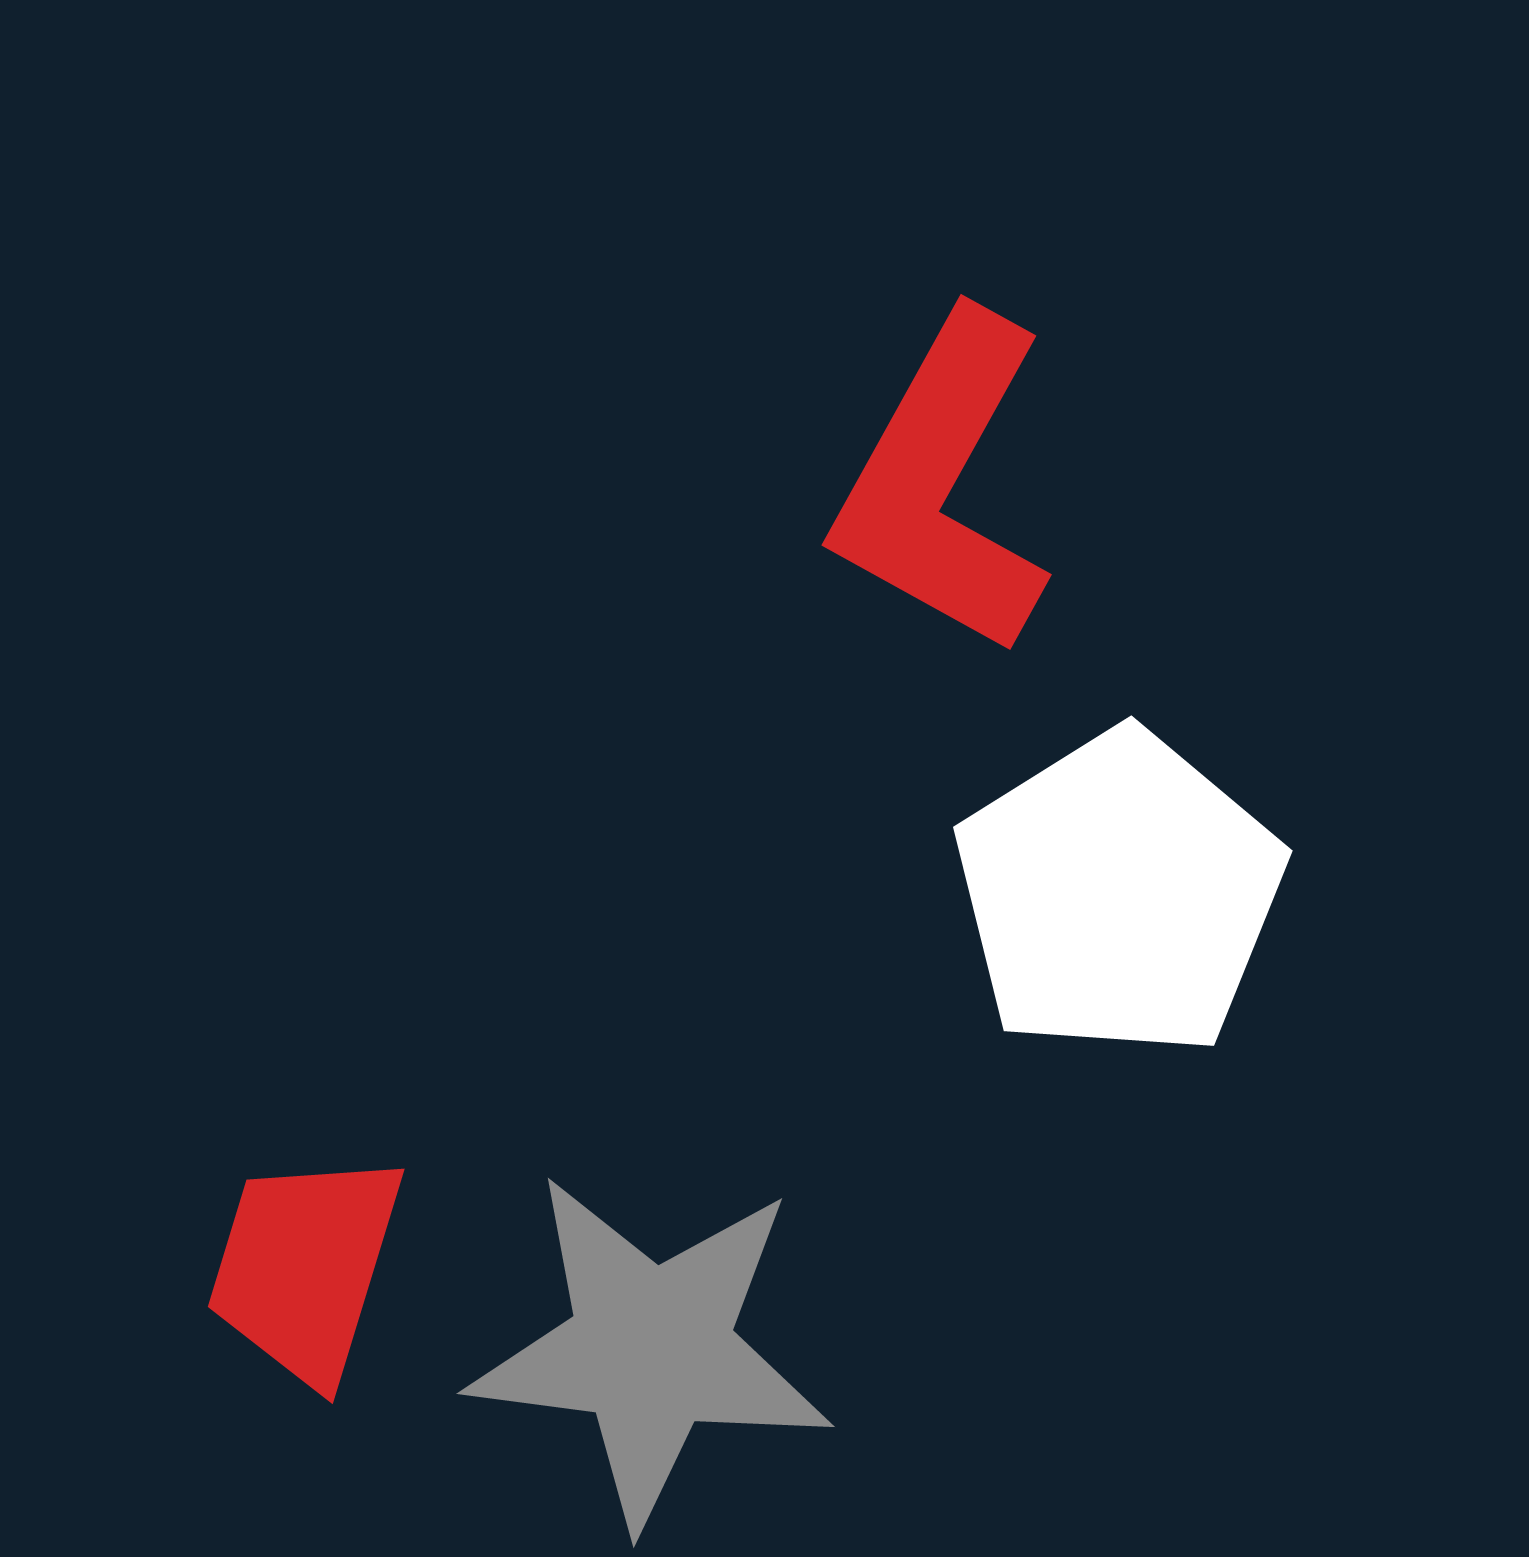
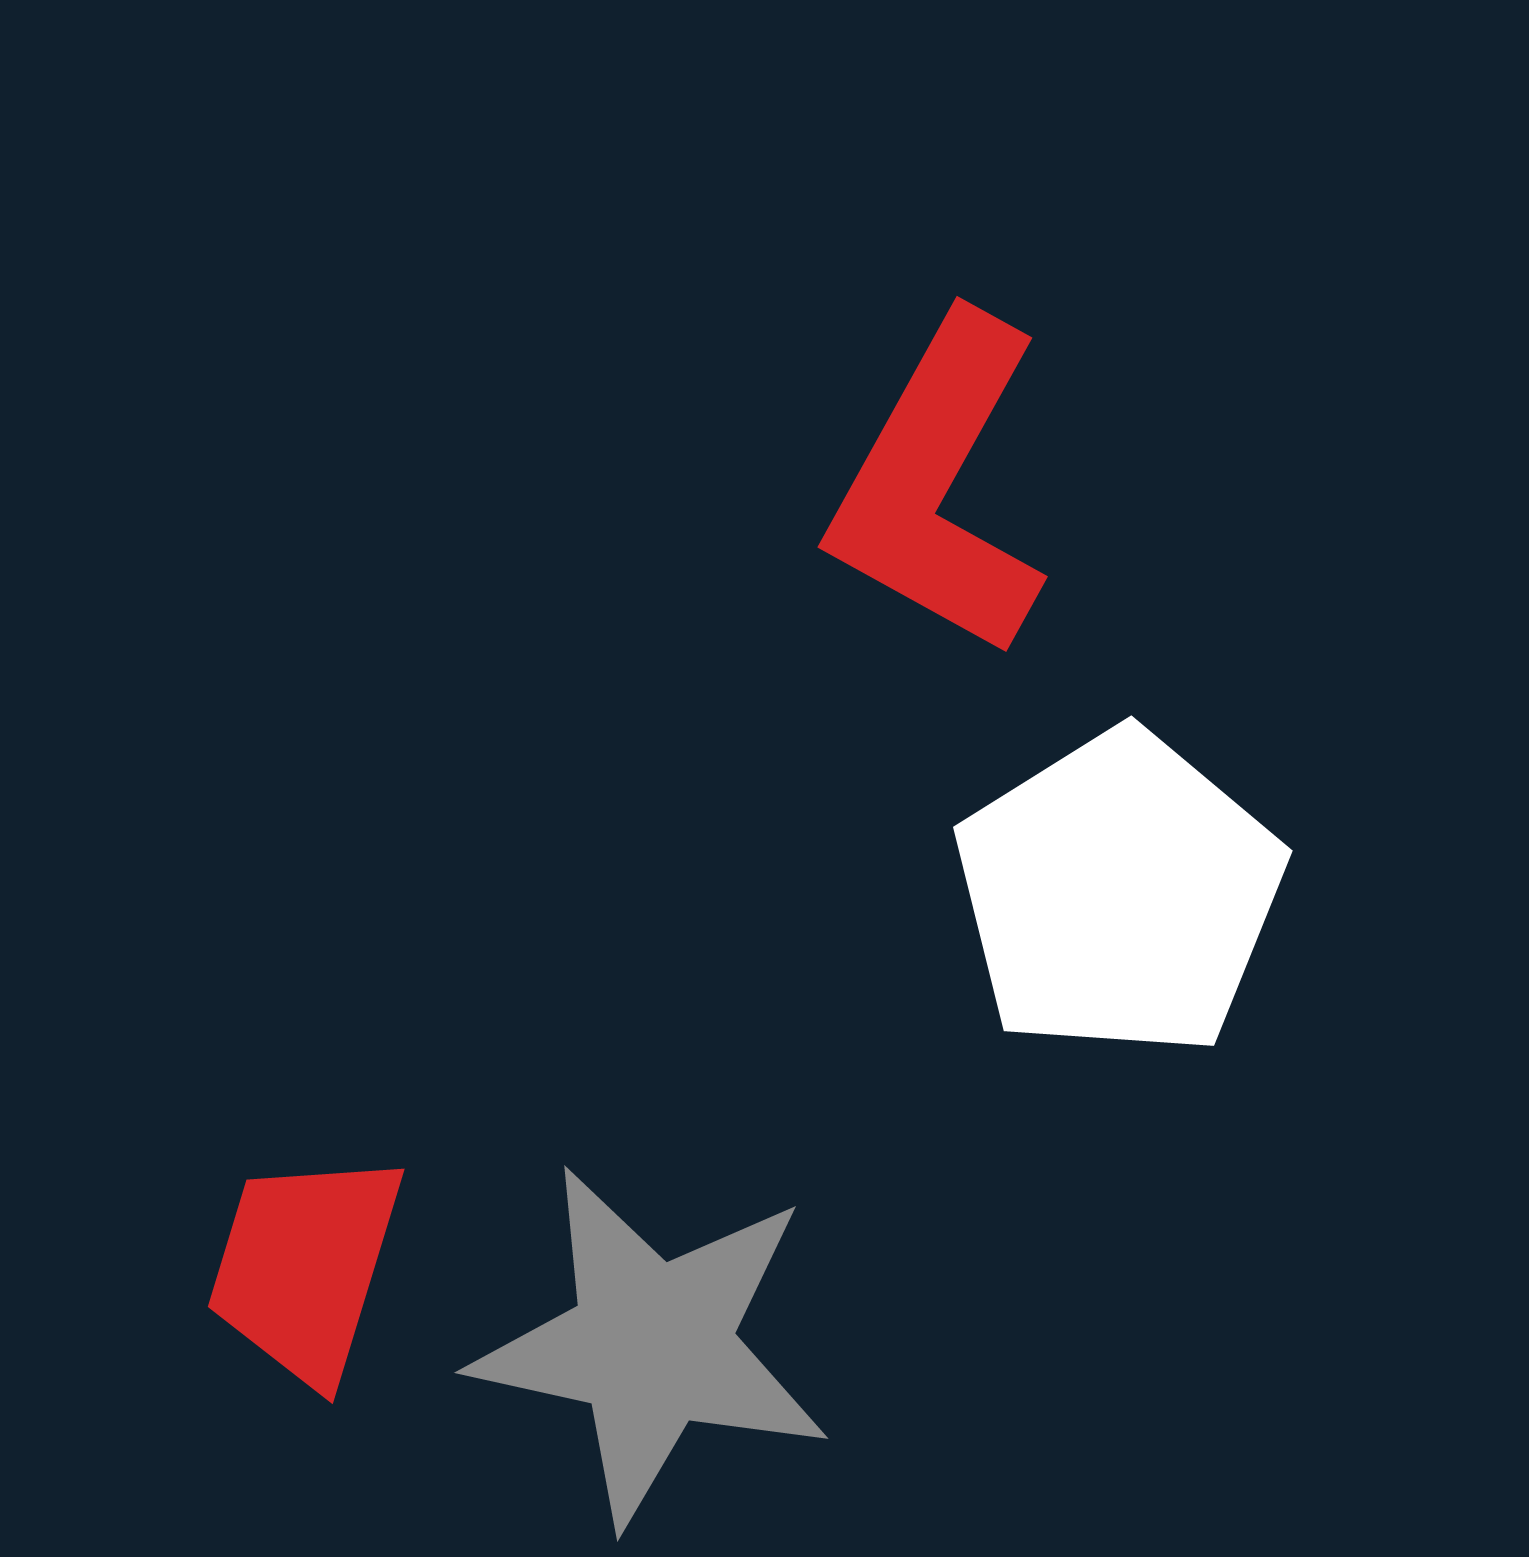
red L-shape: moved 4 px left, 2 px down
gray star: moved 1 px right, 4 px up; rotated 5 degrees clockwise
